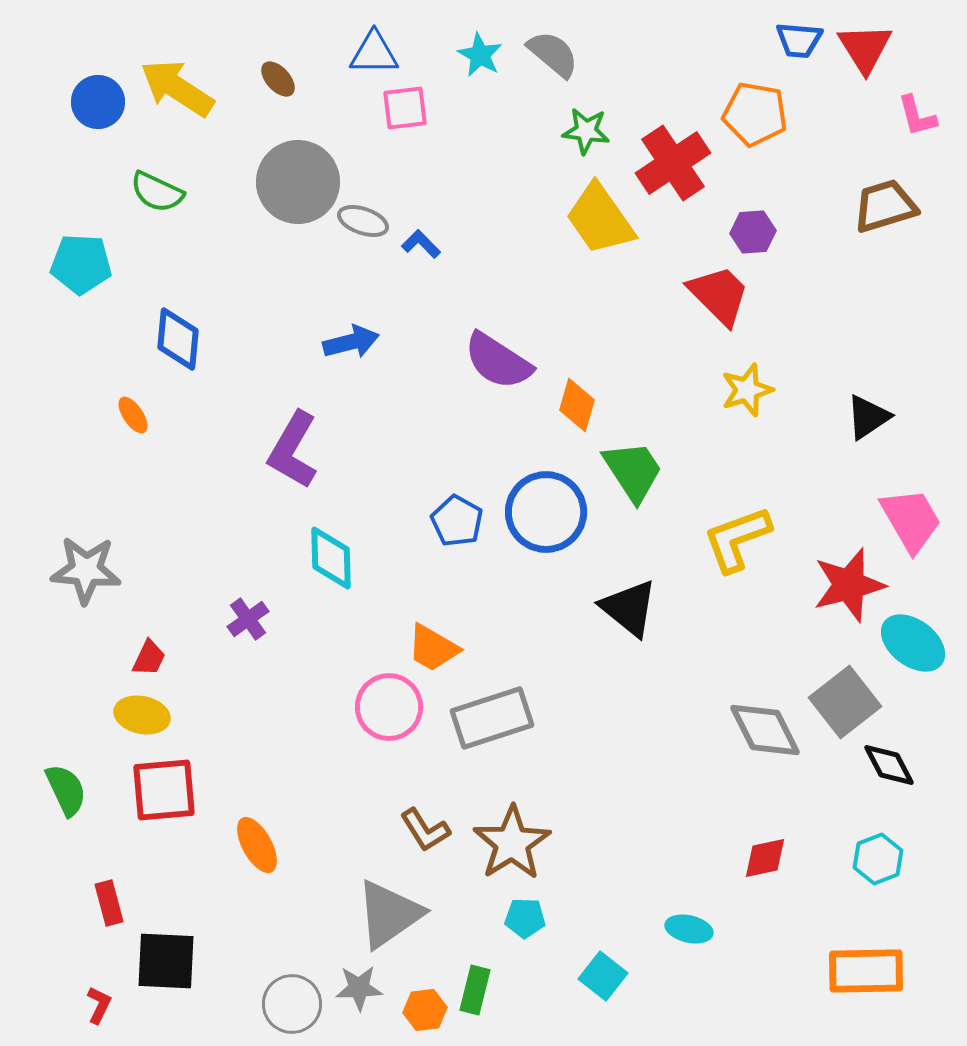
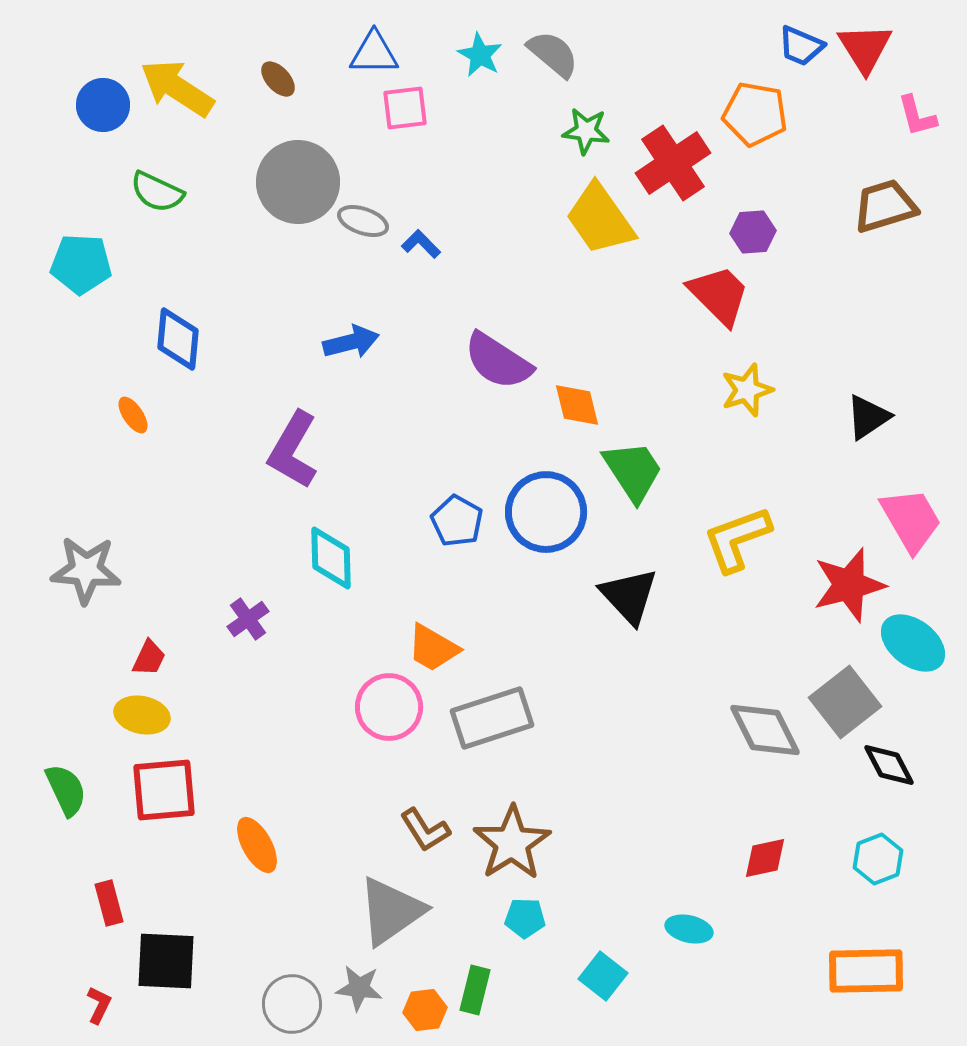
blue trapezoid at (799, 40): moved 2 px right, 6 px down; rotated 18 degrees clockwise
blue circle at (98, 102): moved 5 px right, 3 px down
orange diamond at (577, 405): rotated 30 degrees counterclockwise
black triangle at (629, 608): moved 12 px up; rotated 8 degrees clockwise
gray triangle at (389, 914): moved 2 px right, 3 px up
gray star at (359, 988): rotated 9 degrees clockwise
